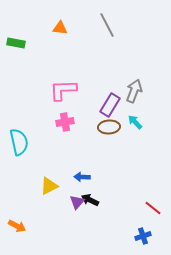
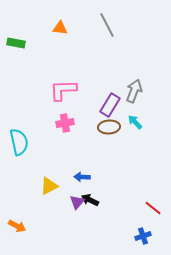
pink cross: moved 1 px down
